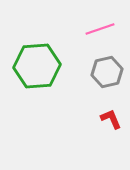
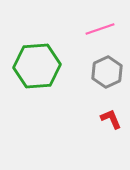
gray hexagon: rotated 12 degrees counterclockwise
